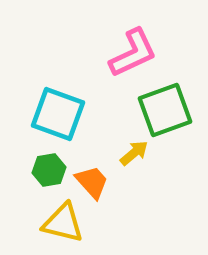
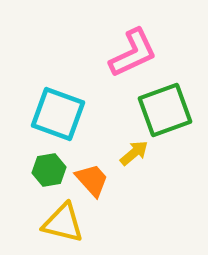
orange trapezoid: moved 2 px up
